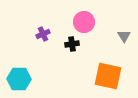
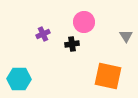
gray triangle: moved 2 px right
